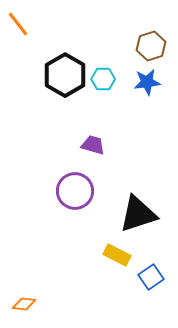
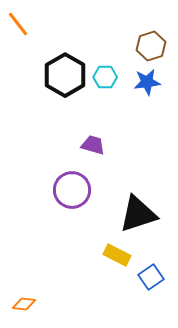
cyan hexagon: moved 2 px right, 2 px up
purple circle: moved 3 px left, 1 px up
